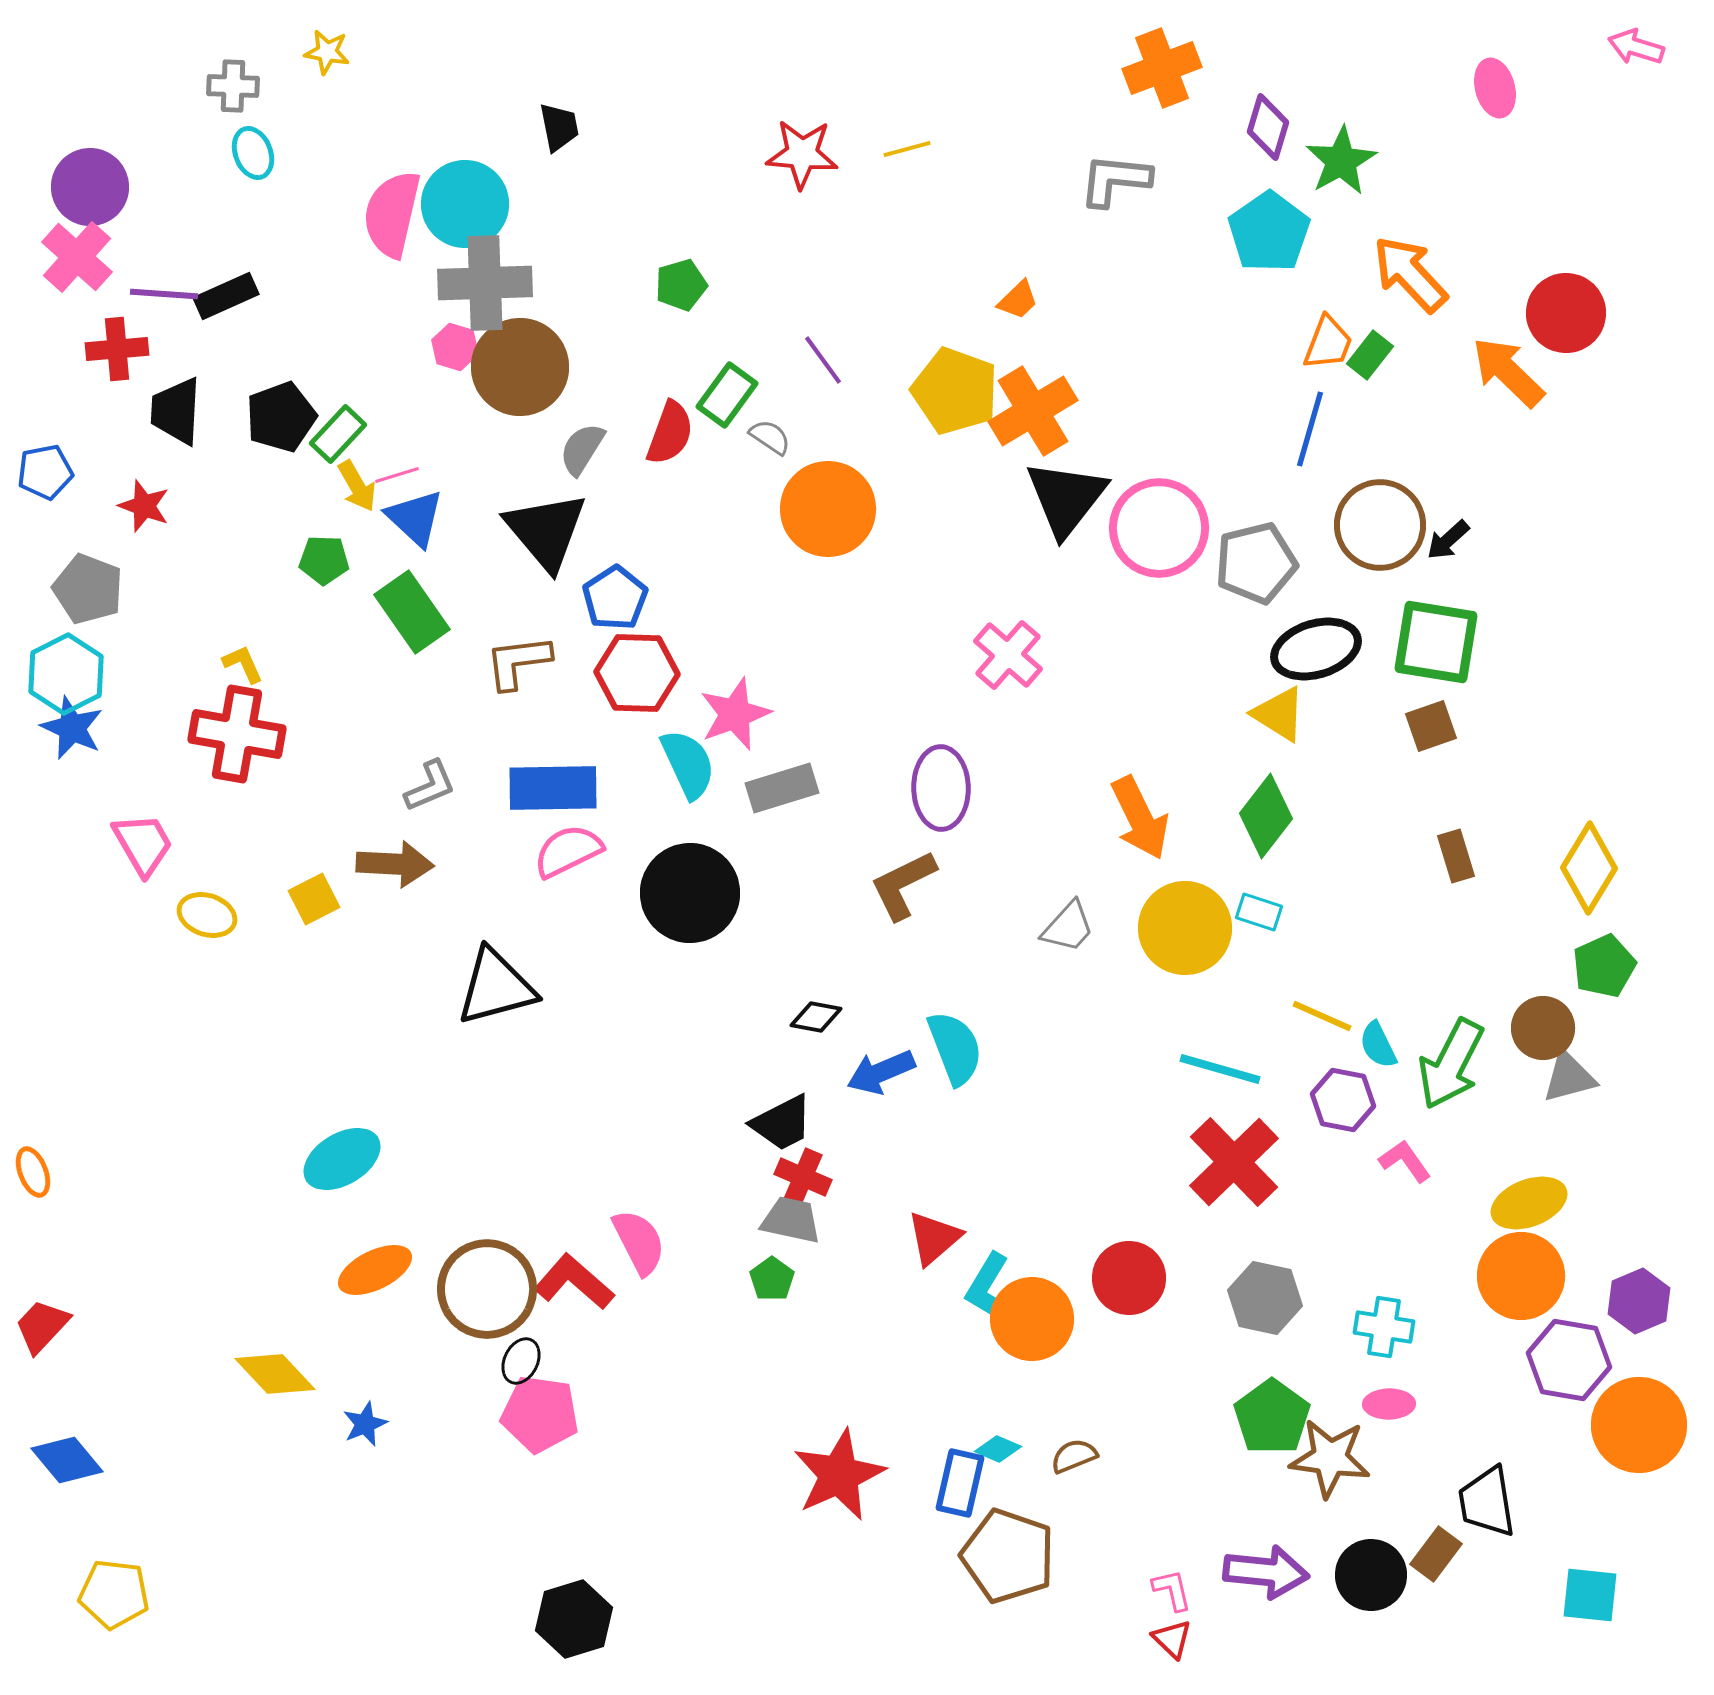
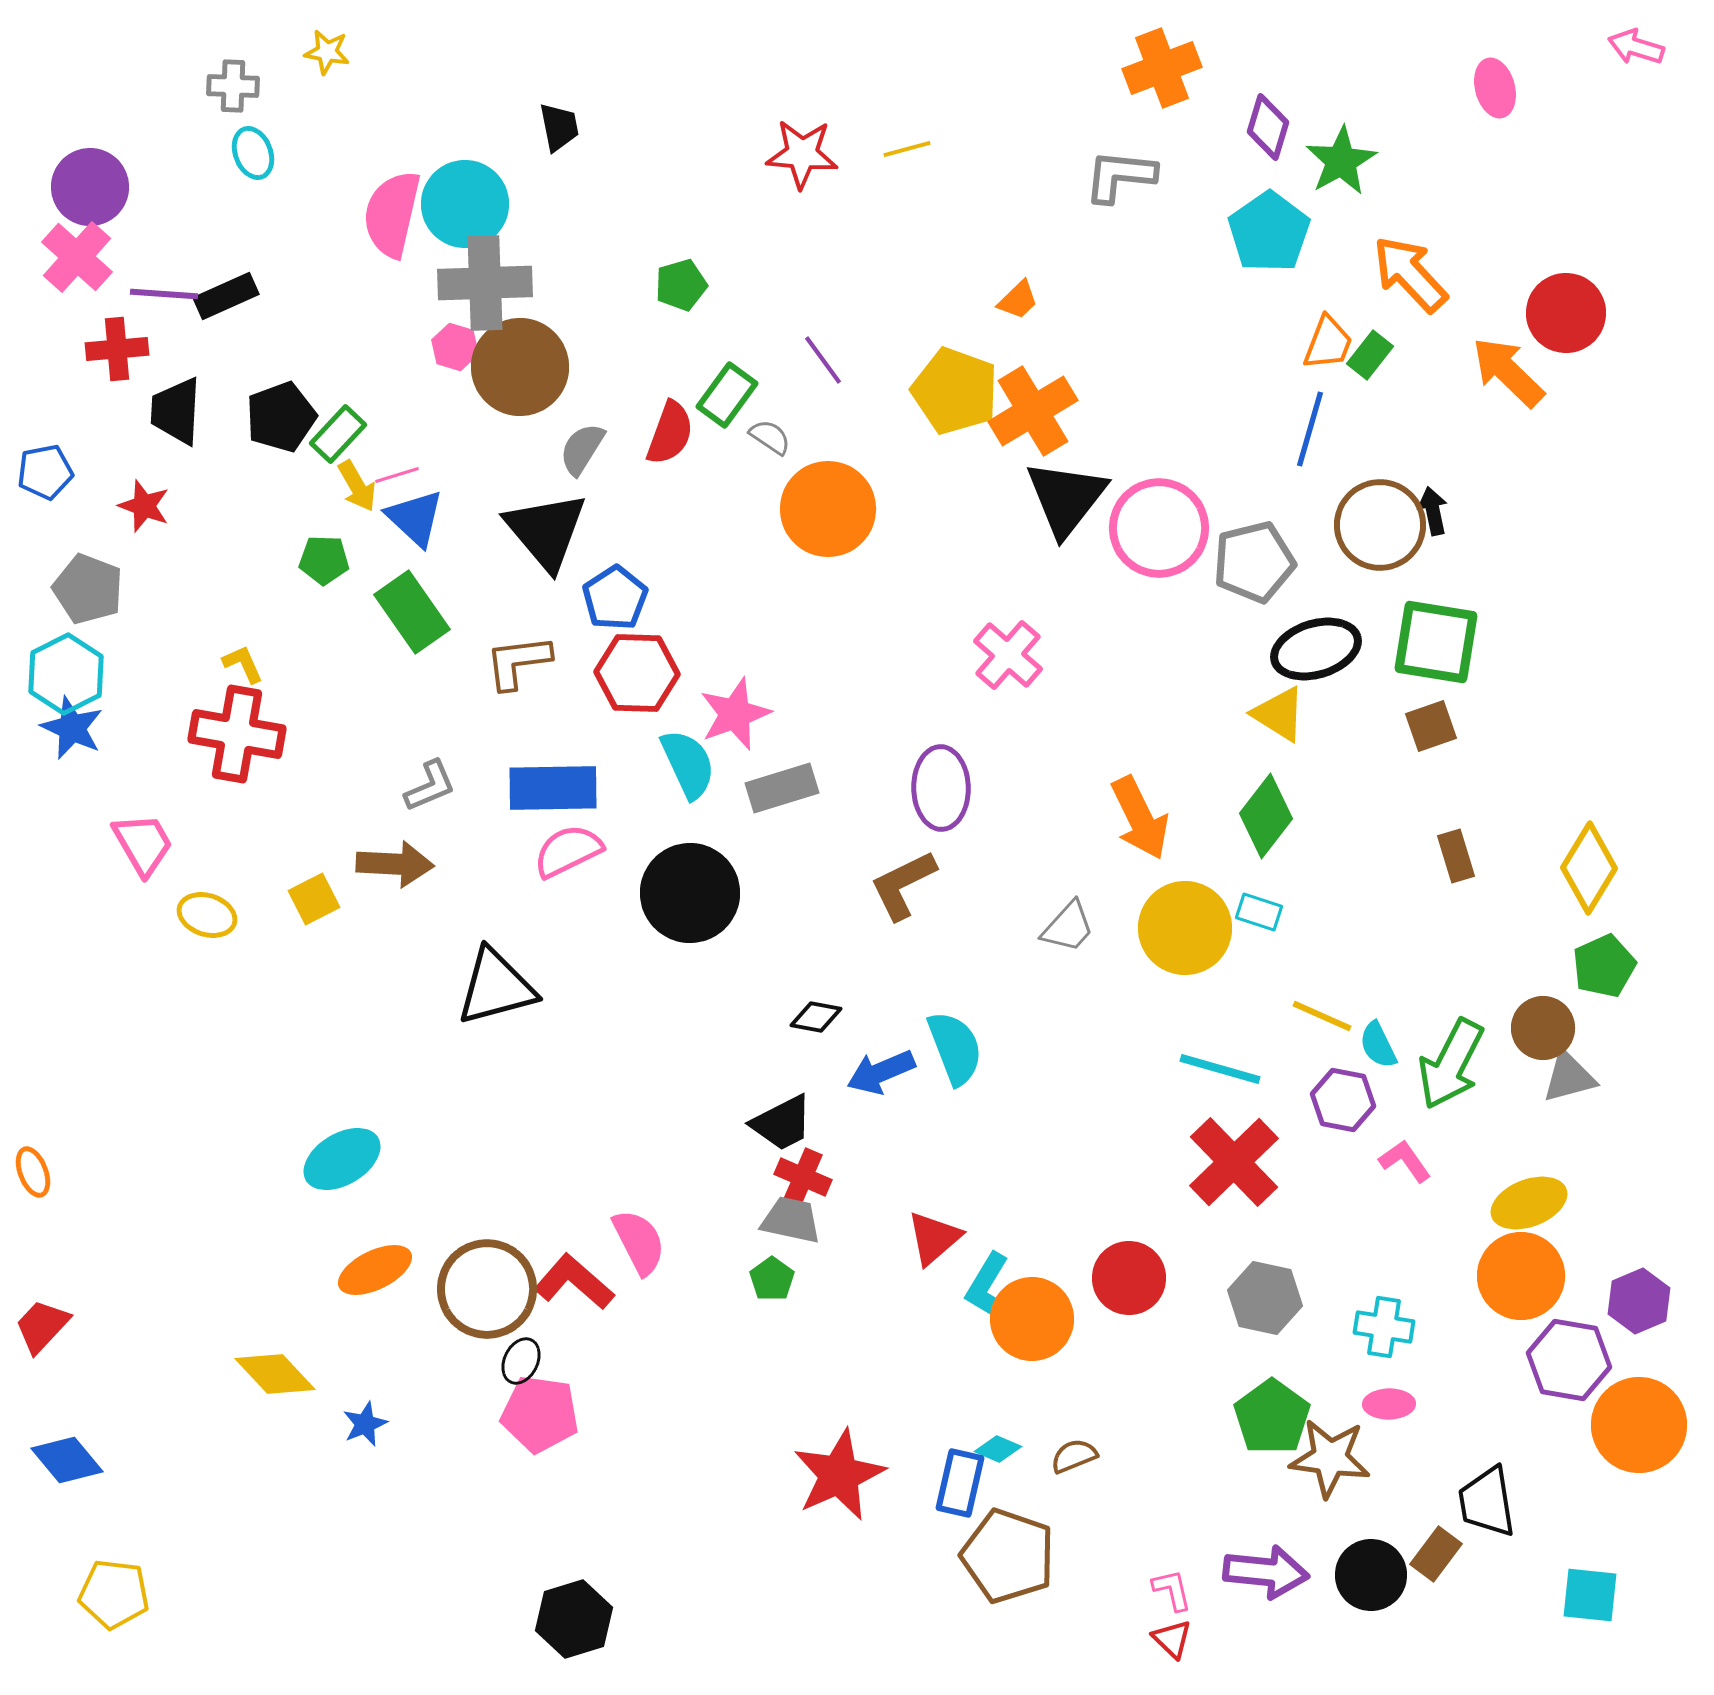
gray L-shape at (1115, 180): moved 5 px right, 4 px up
black arrow at (1448, 540): moved 15 px left, 29 px up; rotated 120 degrees clockwise
gray pentagon at (1256, 563): moved 2 px left, 1 px up
